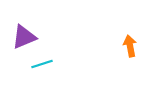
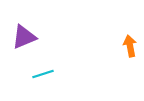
cyan line: moved 1 px right, 10 px down
